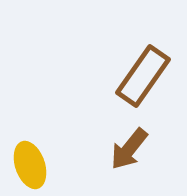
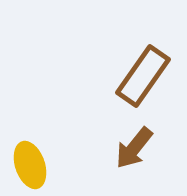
brown arrow: moved 5 px right, 1 px up
